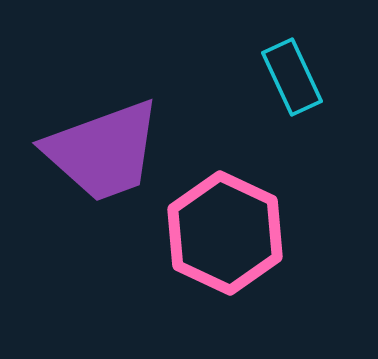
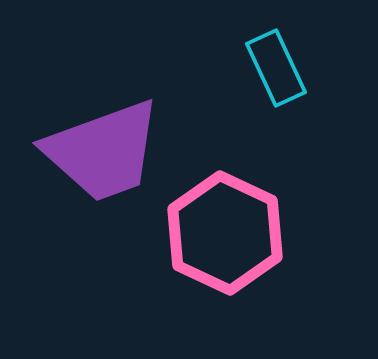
cyan rectangle: moved 16 px left, 9 px up
